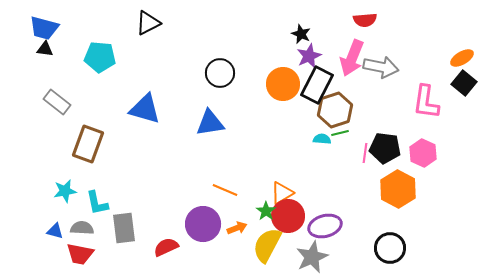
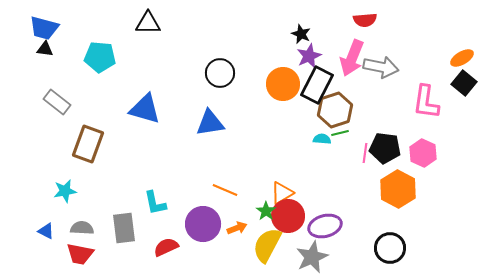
black triangle at (148, 23): rotated 28 degrees clockwise
cyan L-shape at (97, 203): moved 58 px right
blue triangle at (55, 231): moved 9 px left; rotated 12 degrees clockwise
